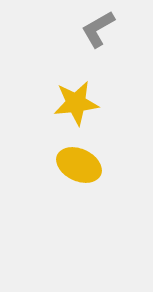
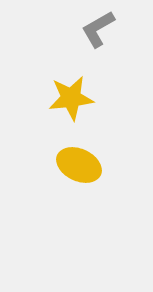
yellow star: moved 5 px left, 5 px up
